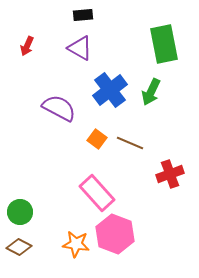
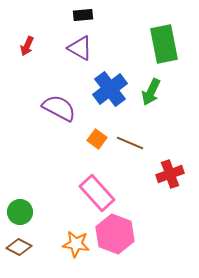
blue cross: moved 1 px up
